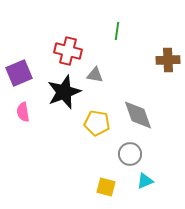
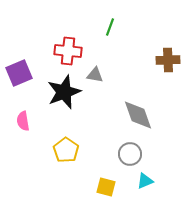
green line: moved 7 px left, 4 px up; rotated 12 degrees clockwise
red cross: rotated 8 degrees counterclockwise
pink semicircle: moved 9 px down
yellow pentagon: moved 31 px left, 27 px down; rotated 25 degrees clockwise
